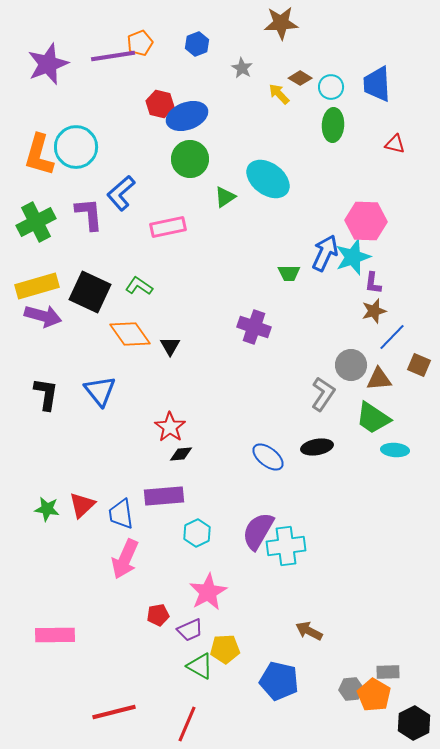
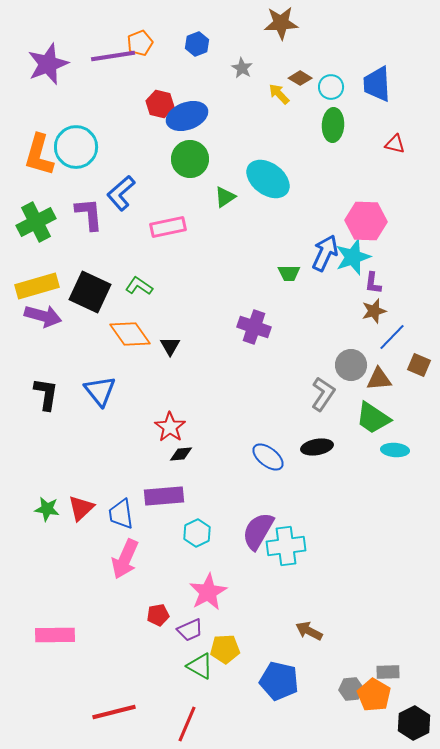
red triangle at (82, 505): moved 1 px left, 3 px down
